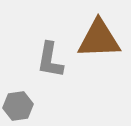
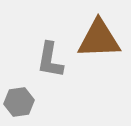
gray hexagon: moved 1 px right, 4 px up
